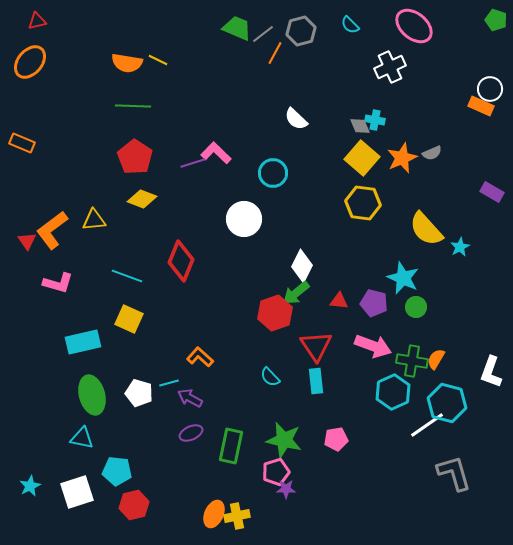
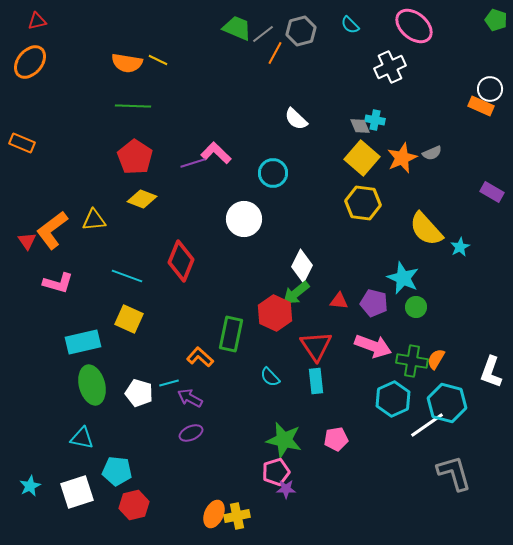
red hexagon at (275, 313): rotated 16 degrees counterclockwise
cyan hexagon at (393, 392): moved 7 px down
green ellipse at (92, 395): moved 10 px up
green rectangle at (231, 446): moved 112 px up
